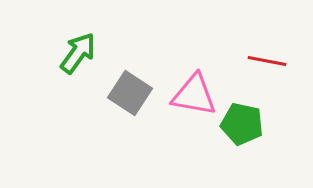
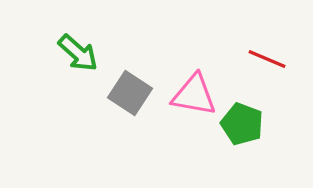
green arrow: rotated 96 degrees clockwise
red line: moved 2 px up; rotated 12 degrees clockwise
green pentagon: rotated 9 degrees clockwise
